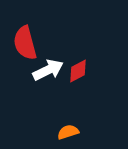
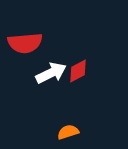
red semicircle: rotated 80 degrees counterclockwise
white arrow: moved 3 px right, 3 px down
